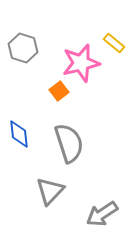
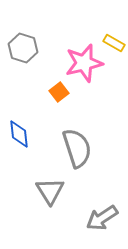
yellow rectangle: rotated 10 degrees counterclockwise
pink star: moved 3 px right
orange square: moved 1 px down
gray semicircle: moved 8 px right, 5 px down
gray triangle: rotated 16 degrees counterclockwise
gray arrow: moved 4 px down
